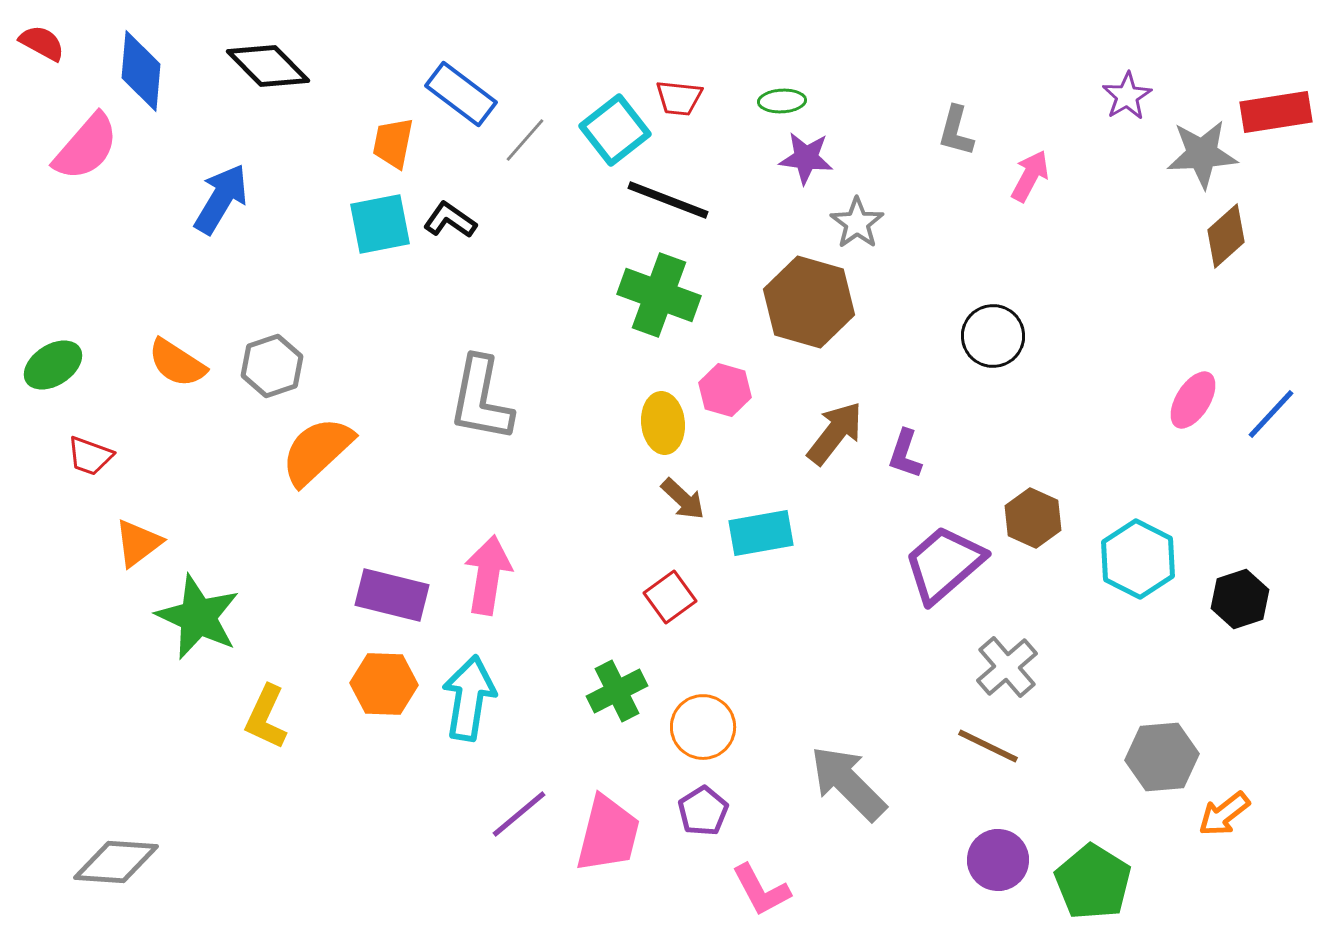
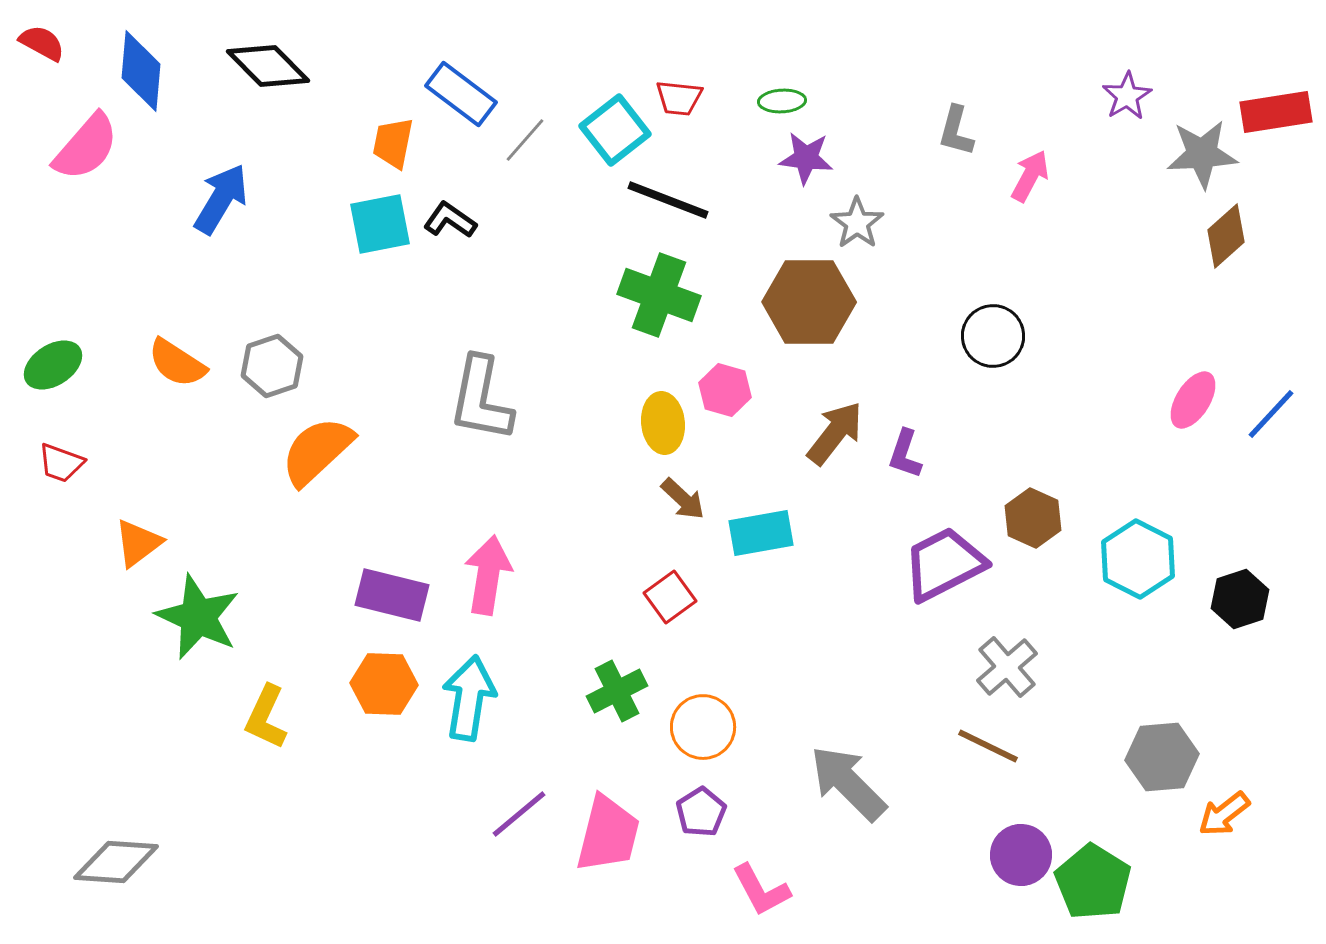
brown hexagon at (809, 302): rotated 16 degrees counterclockwise
red trapezoid at (90, 456): moved 29 px left, 7 px down
purple trapezoid at (944, 564): rotated 14 degrees clockwise
purple pentagon at (703, 811): moved 2 px left, 1 px down
purple circle at (998, 860): moved 23 px right, 5 px up
